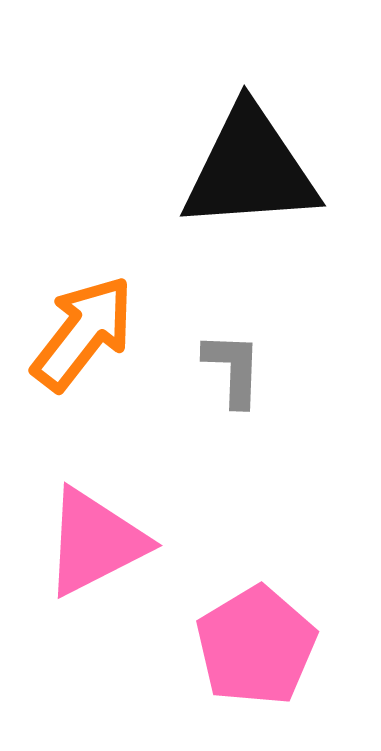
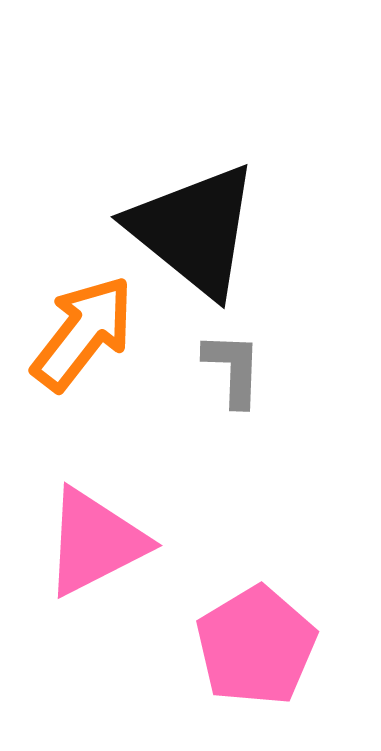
black triangle: moved 56 px left, 61 px down; rotated 43 degrees clockwise
